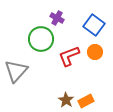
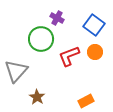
brown star: moved 29 px left, 3 px up
